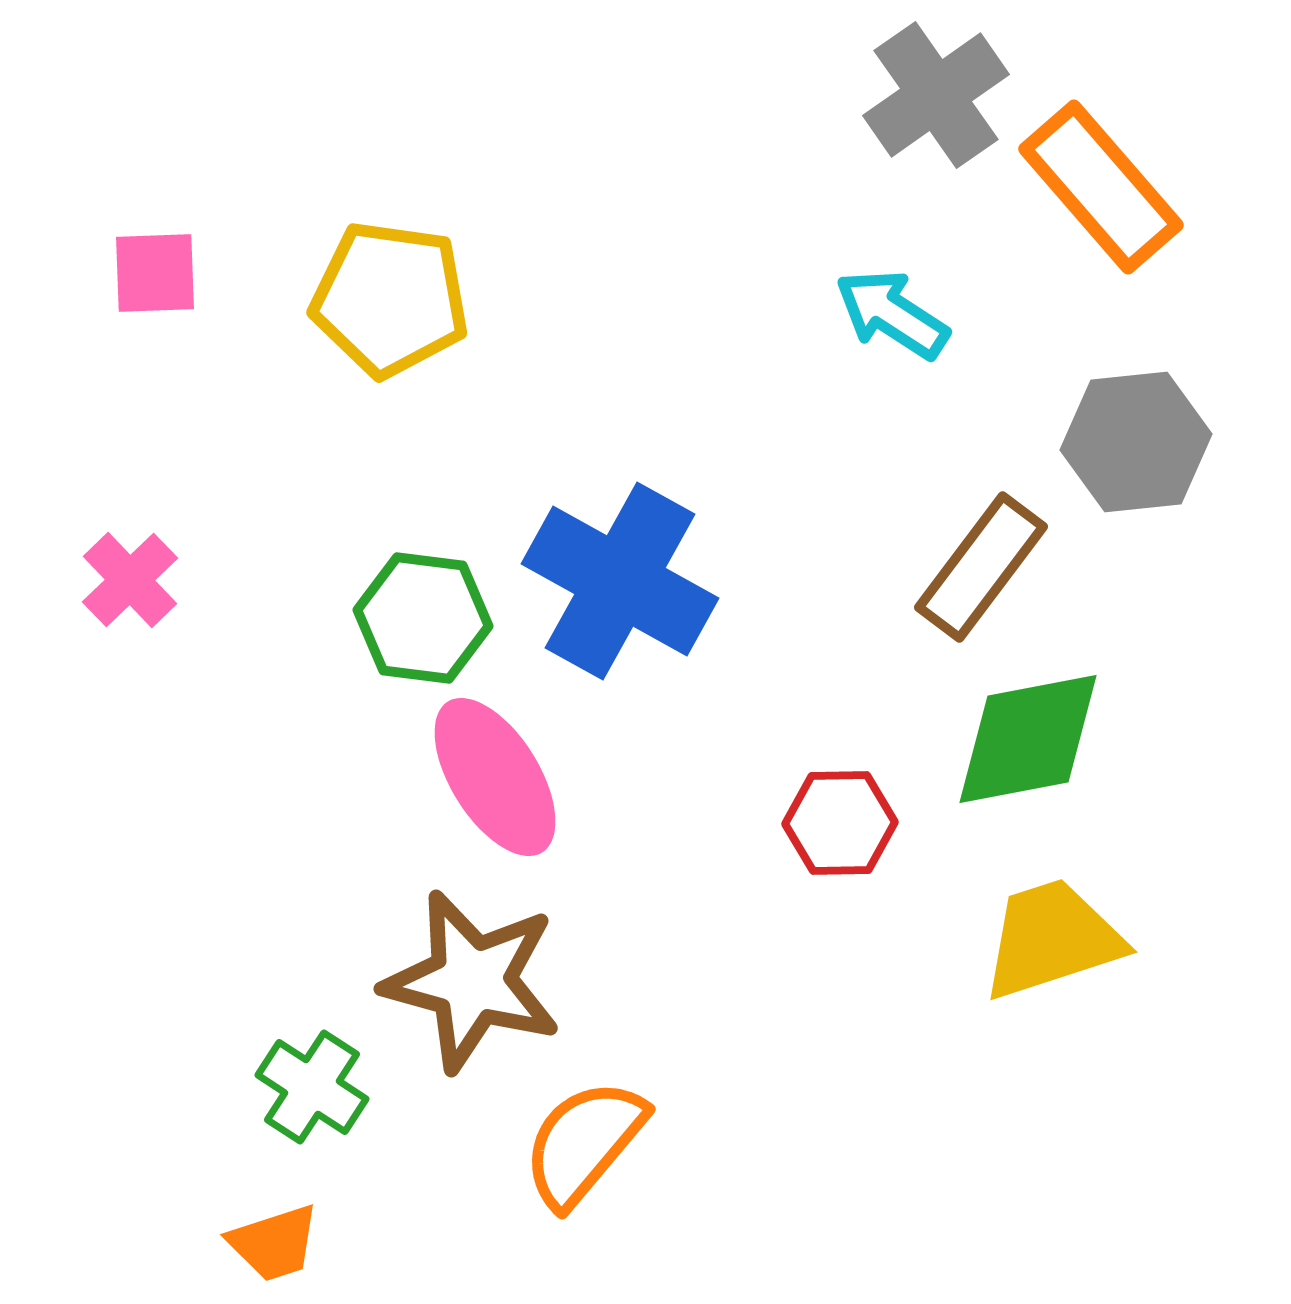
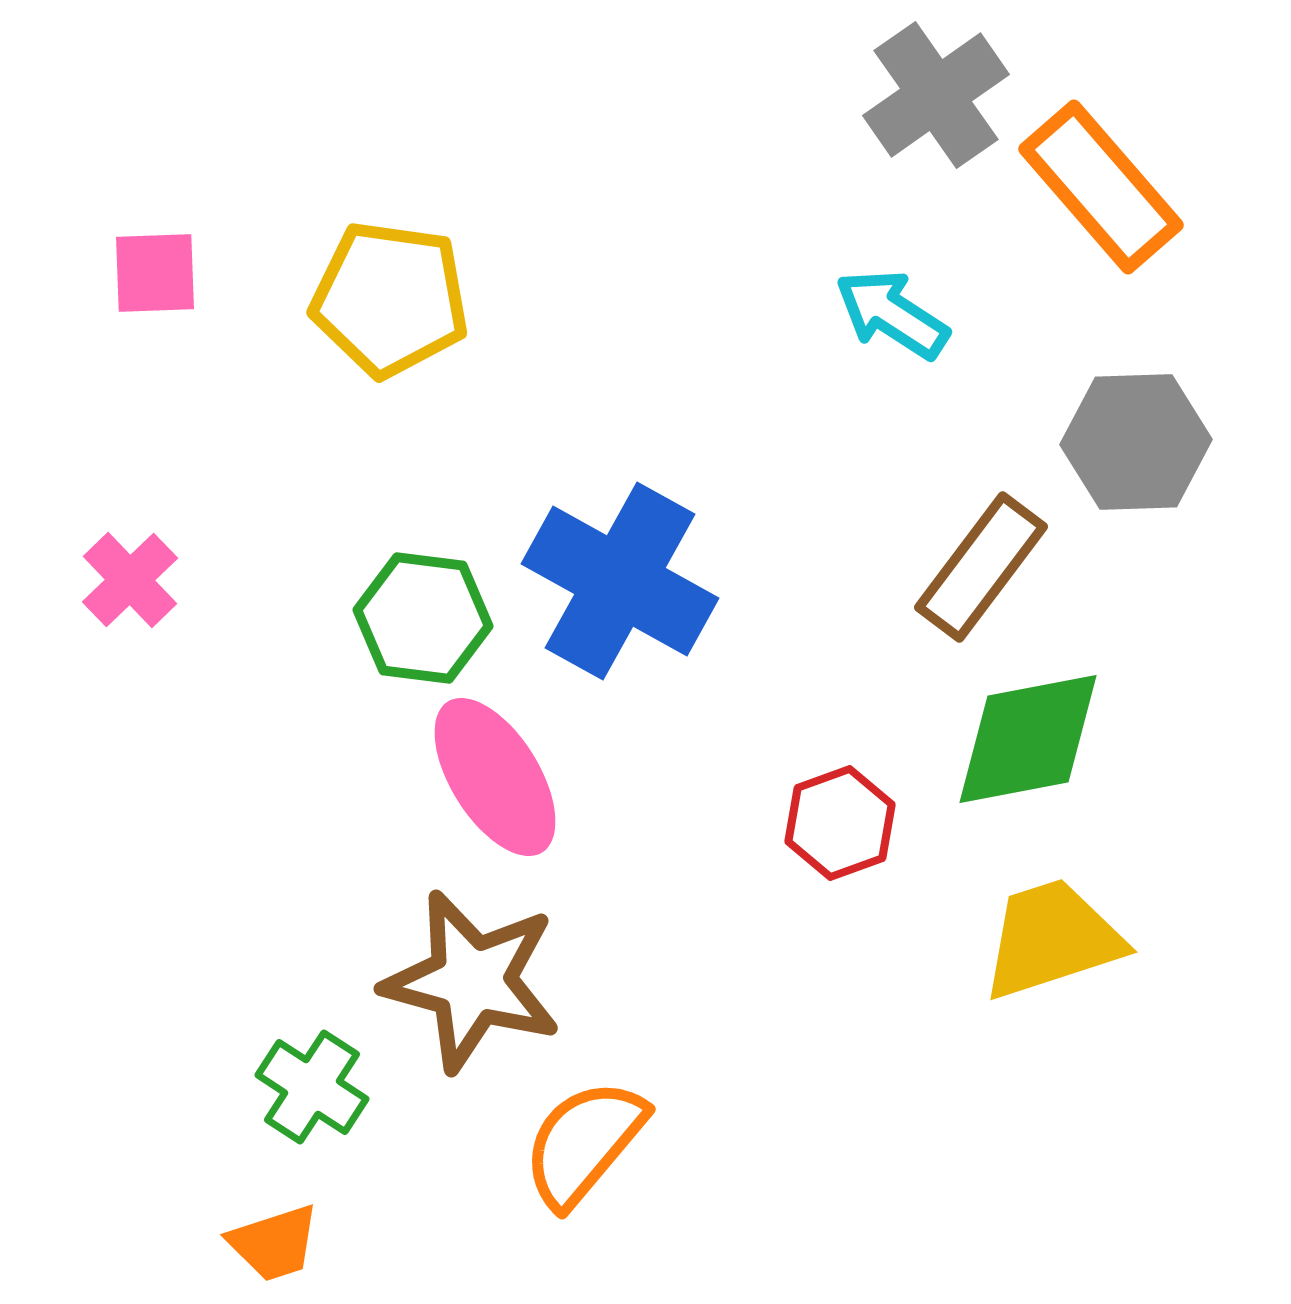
gray hexagon: rotated 4 degrees clockwise
red hexagon: rotated 19 degrees counterclockwise
